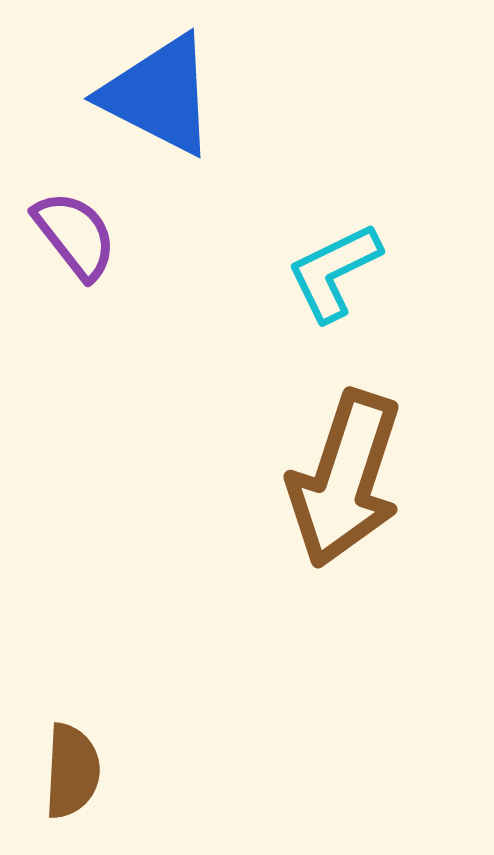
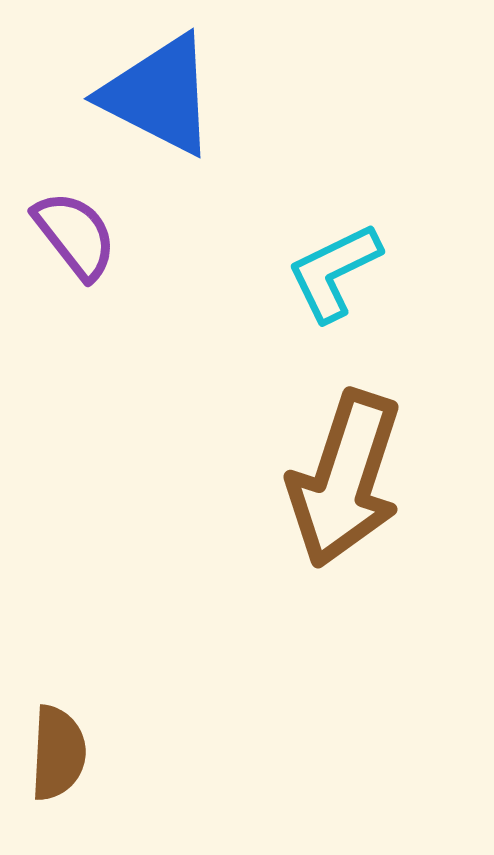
brown semicircle: moved 14 px left, 18 px up
